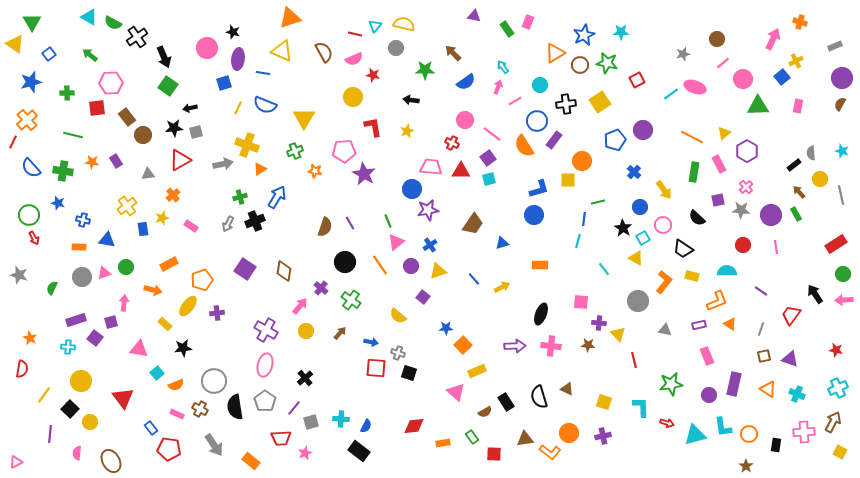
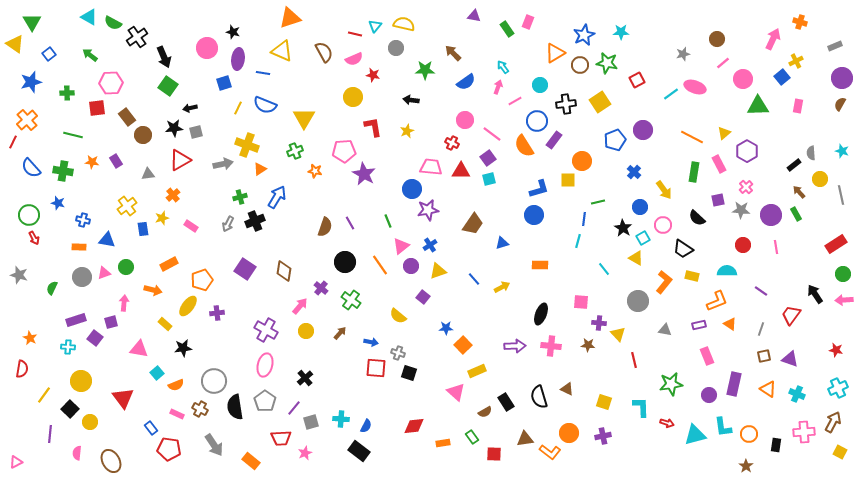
pink triangle at (396, 242): moved 5 px right, 4 px down
